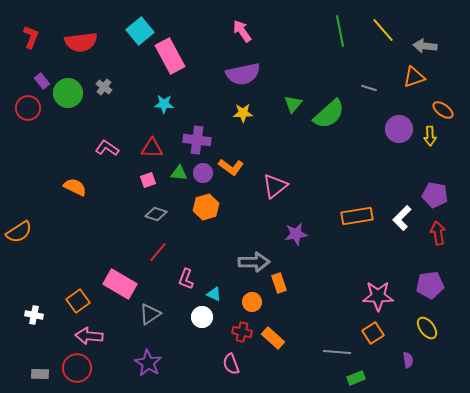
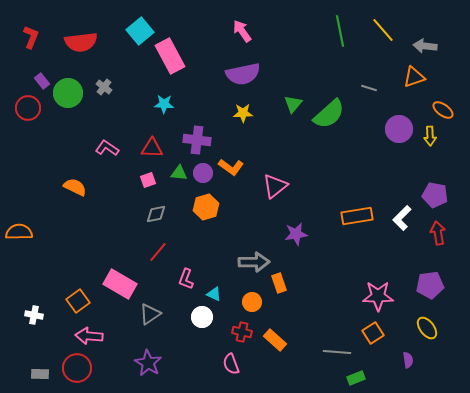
gray diamond at (156, 214): rotated 30 degrees counterclockwise
orange semicircle at (19, 232): rotated 148 degrees counterclockwise
orange rectangle at (273, 338): moved 2 px right, 2 px down
